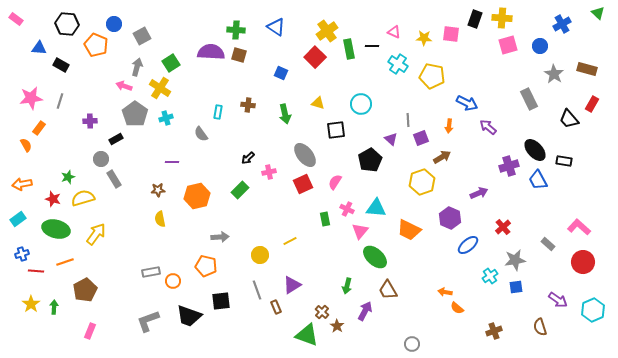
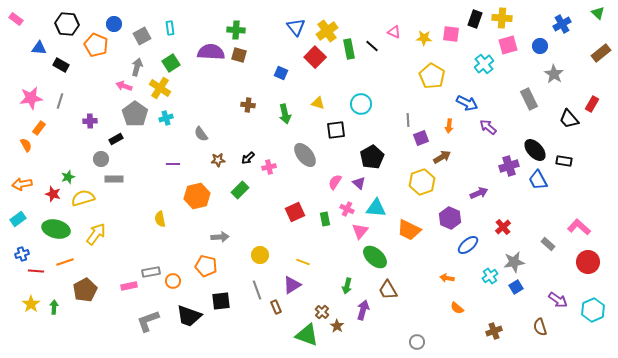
blue triangle at (276, 27): moved 20 px right; rotated 18 degrees clockwise
black line at (372, 46): rotated 40 degrees clockwise
cyan cross at (398, 64): moved 86 px right; rotated 18 degrees clockwise
brown rectangle at (587, 69): moved 14 px right, 16 px up; rotated 54 degrees counterclockwise
yellow pentagon at (432, 76): rotated 20 degrees clockwise
cyan rectangle at (218, 112): moved 48 px left, 84 px up; rotated 16 degrees counterclockwise
purple triangle at (391, 139): moved 32 px left, 44 px down
black pentagon at (370, 160): moved 2 px right, 3 px up
purple line at (172, 162): moved 1 px right, 2 px down
pink cross at (269, 172): moved 5 px up
gray rectangle at (114, 179): rotated 60 degrees counterclockwise
red square at (303, 184): moved 8 px left, 28 px down
brown star at (158, 190): moved 60 px right, 30 px up
red star at (53, 199): moved 5 px up
yellow line at (290, 241): moved 13 px right, 21 px down; rotated 48 degrees clockwise
gray star at (515, 260): moved 1 px left, 2 px down
red circle at (583, 262): moved 5 px right
blue square at (516, 287): rotated 24 degrees counterclockwise
orange arrow at (445, 292): moved 2 px right, 14 px up
purple arrow at (365, 311): moved 2 px left, 1 px up; rotated 12 degrees counterclockwise
pink rectangle at (90, 331): moved 39 px right, 45 px up; rotated 56 degrees clockwise
gray circle at (412, 344): moved 5 px right, 2 px up
